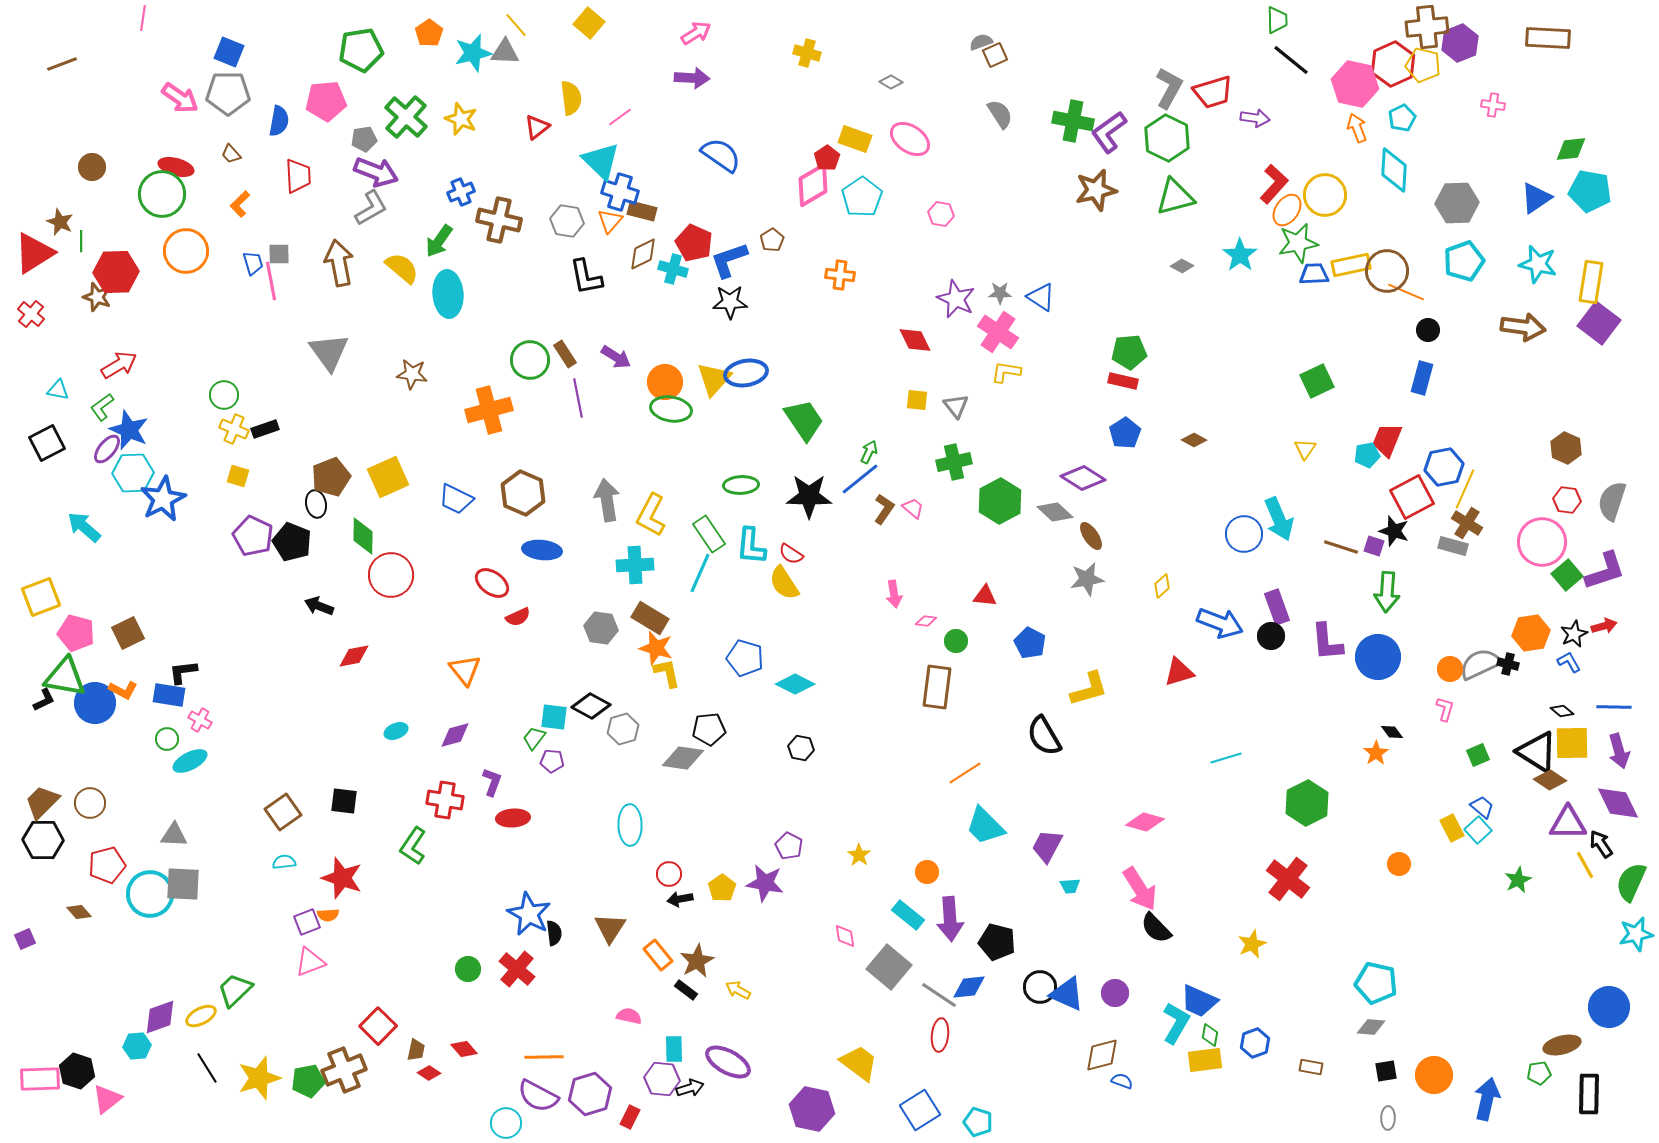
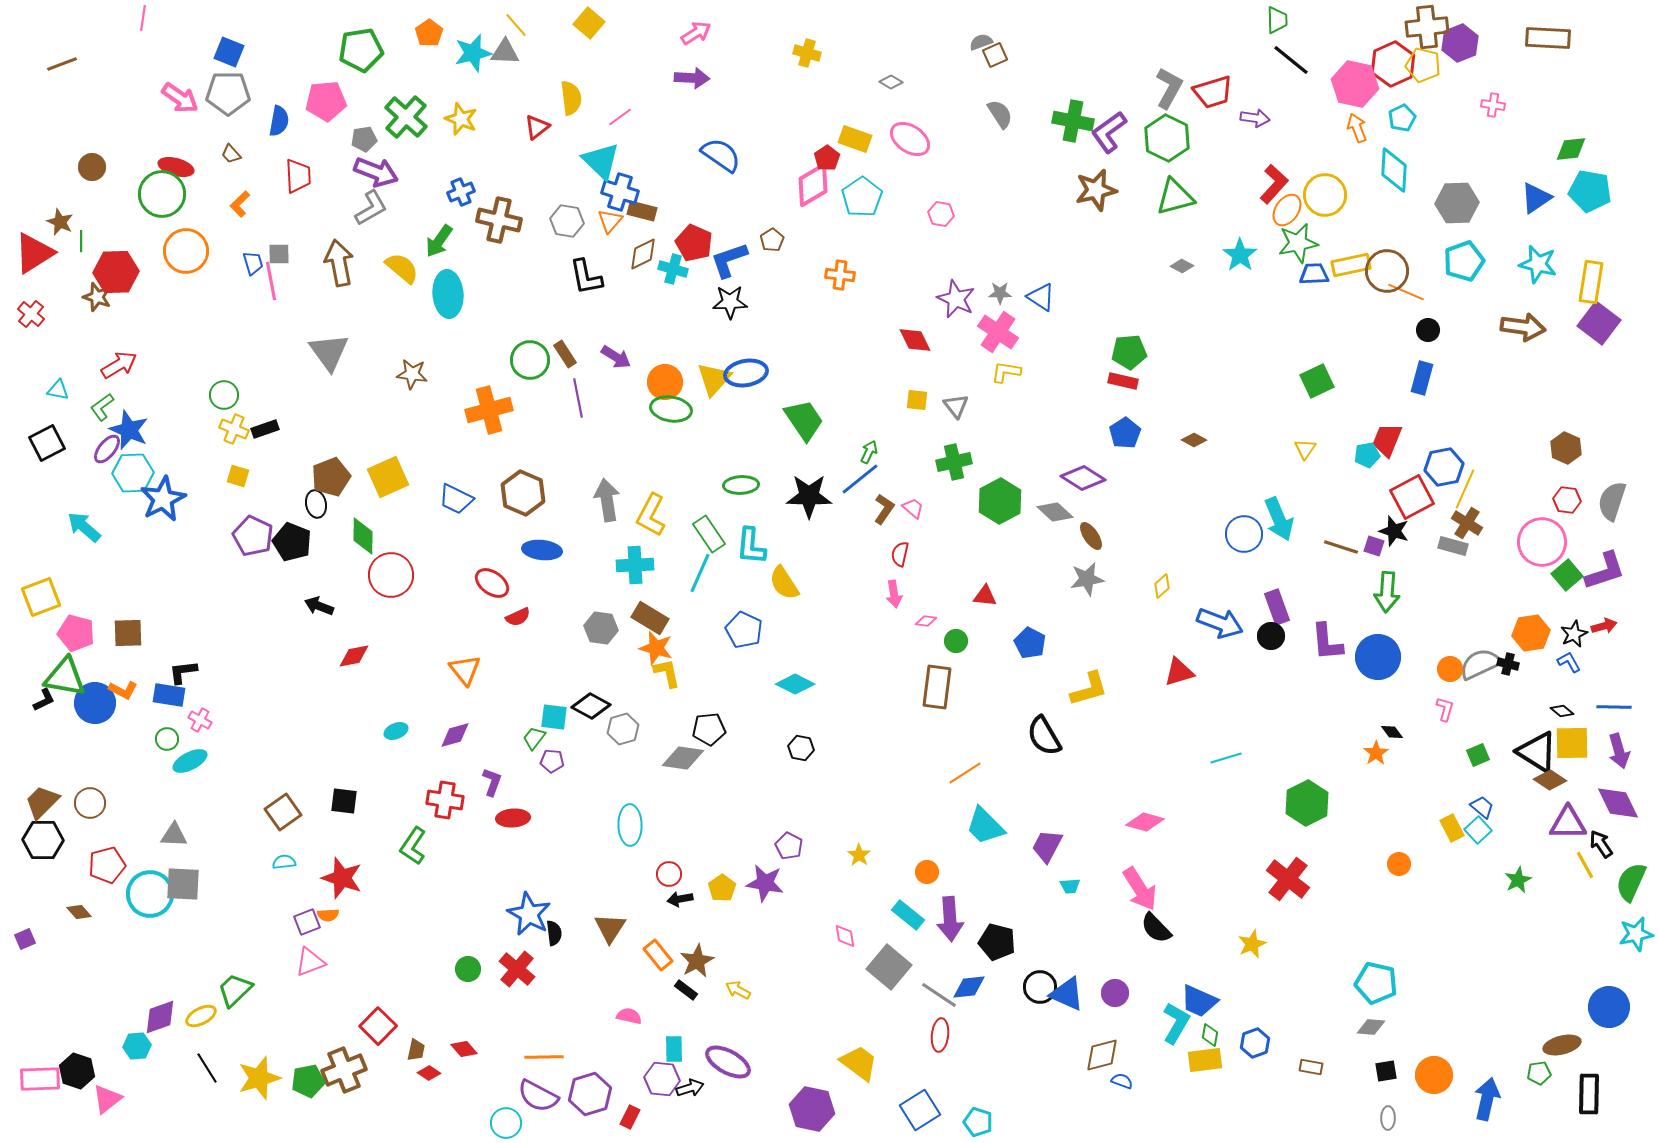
red semicircle at (791, 554): moved 109 px right; rotated 70 degrees clockwise
brown square at (128, 633): rotated 24 degrees clockwise
blue pentagon at (745, 658): moved 1 px left, 28 px up; rotated 9 degrees clockwise
